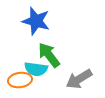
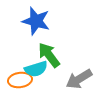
cyan semicircle: rotated 25 degrees counterclockwise
